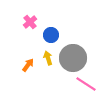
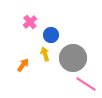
yellow arrow: moved 3 px left, 4 px up
orange arrow: moved 5 px left
